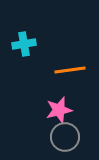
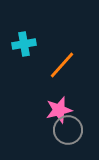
orange line: moved 8 px left, 5 px up; rotated 40 degrees counterclockwise
gray circle: moved 3 px right, 7 px up
